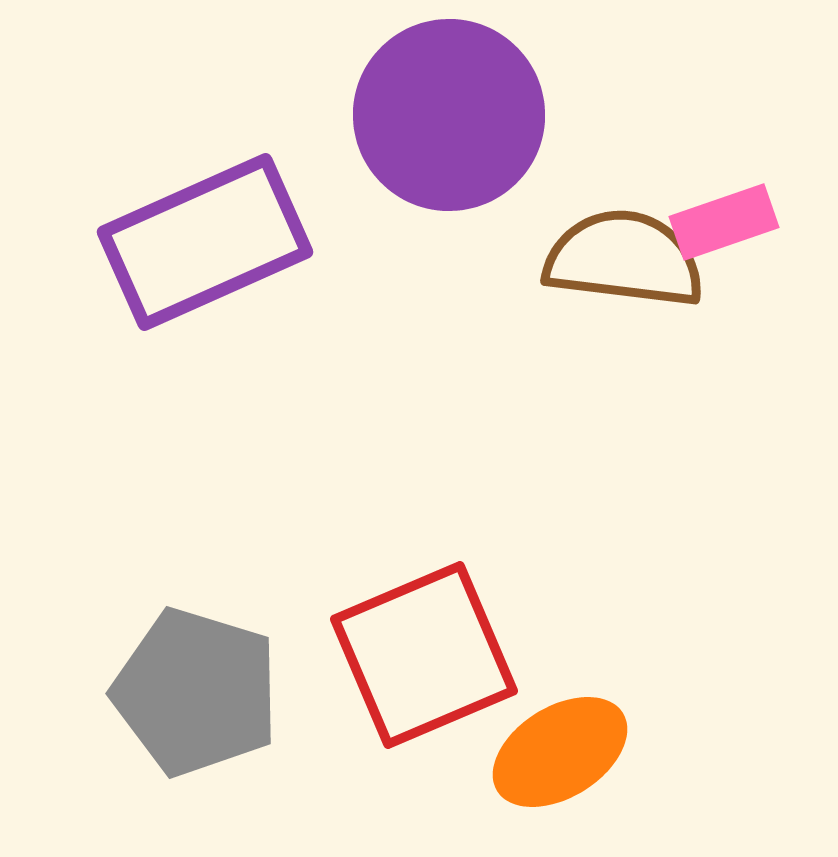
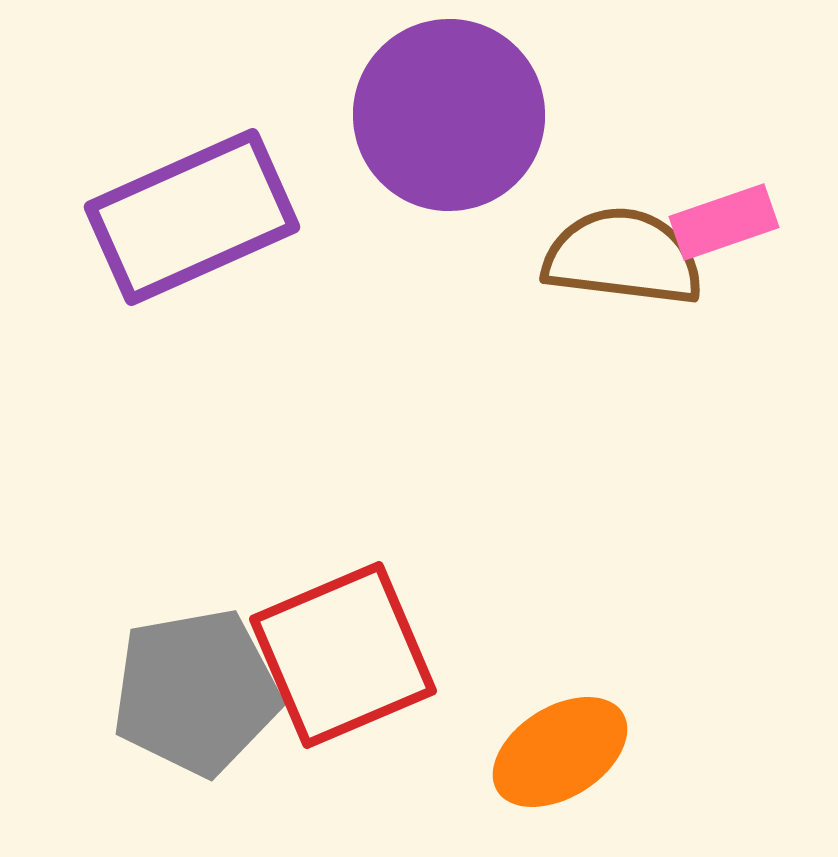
purple rectangle: moved 13 px left, 25 px up
brown semicircle: moved 1 px left, 2 px up
red square: moved 81 px left
gray pentagon: rotated 27 degrees counterclockwise
